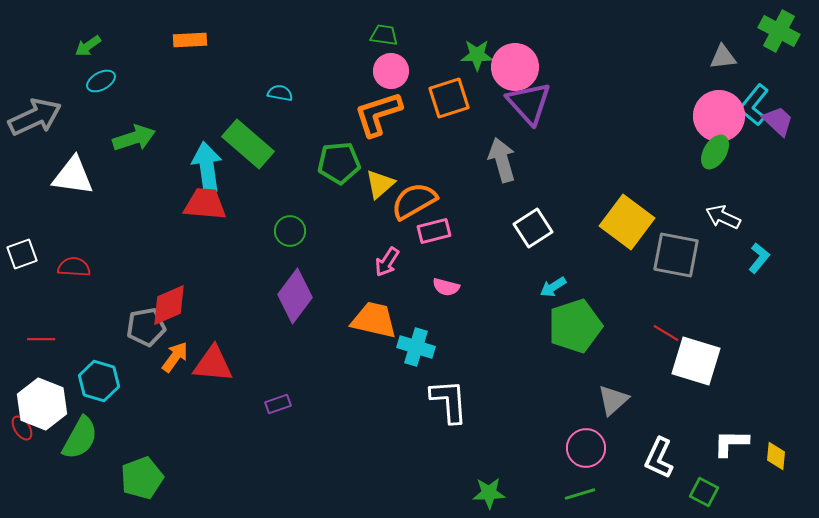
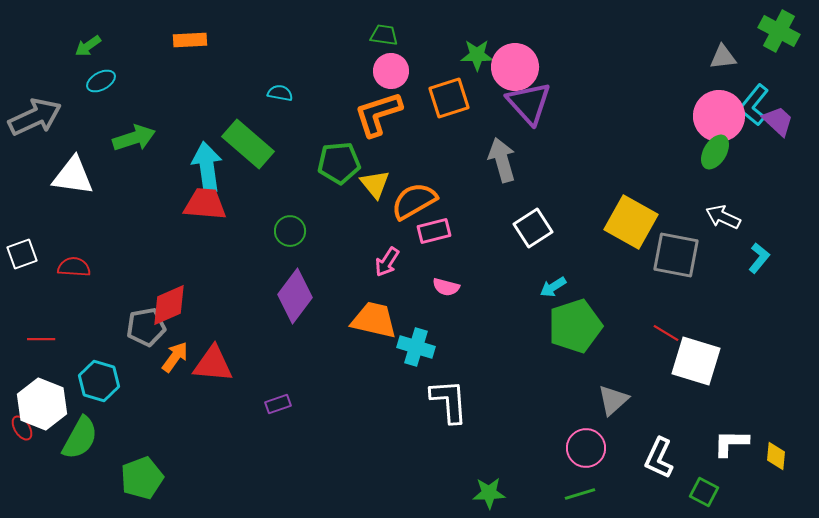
yellow triangle at (380, 184): moved 5 px left; rotated 28 degrees counterclockwise
yellow square at (627, 222): moved 4 px right; rotated 8 degrees counterclockwise
